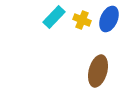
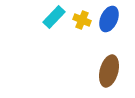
brown ellipse: moved 11 px right
